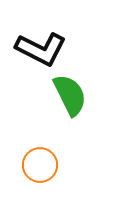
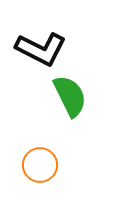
green semicircle: moved 1 px down
